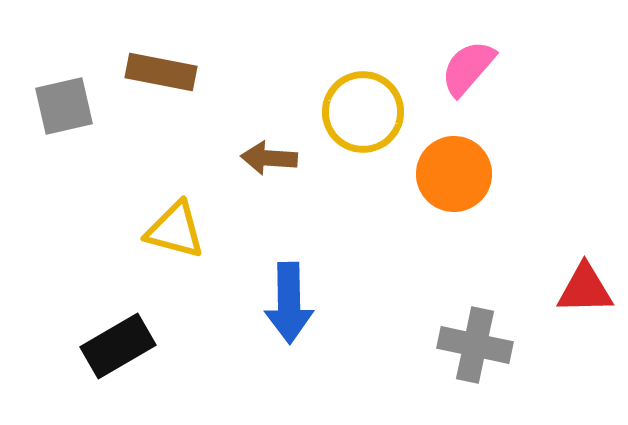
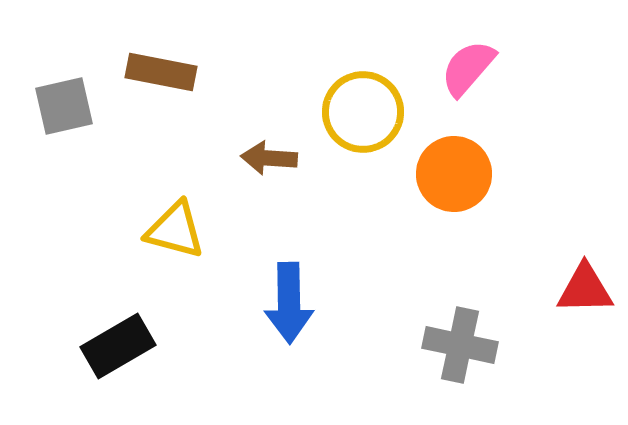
gray cross: moved 15 px left
